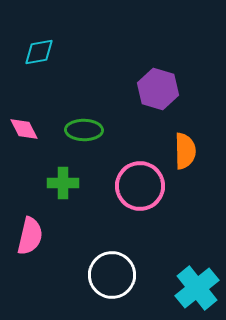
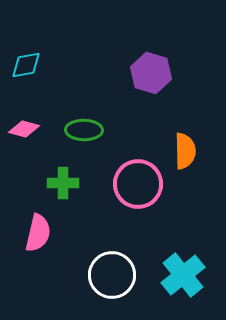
cyan diamond: moved 13 px left, 13 px down
purple hexagon: moved 7 px left, 16 px up
pink diamond: rotated 48 degrees counterclockwise
pink circle: moved 2 px left, 2 px up
pink semicircle: moved 8 px right, 3 px up
cyan cross: moved 14 px left, 13 px up
